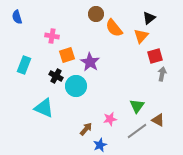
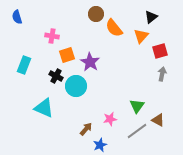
black triangle: moved 2 px right, 1 px up
red square: moved 5 px right, 5 px up
